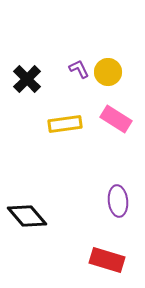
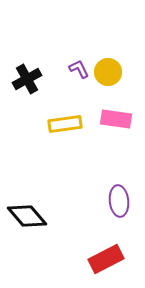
black cross: rotated 16 degrees clockwise
pink rectangle: rotated 24 degrees counterclockwise
purple ellipse: moved 1 px right
red rectangle: moved 1 px left, 1 px up; rotated 44 degrees counterclockwise
